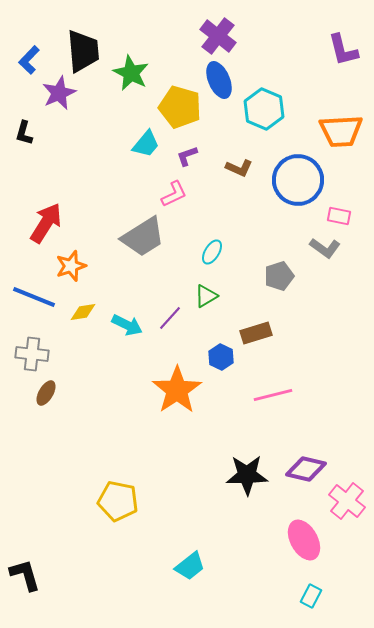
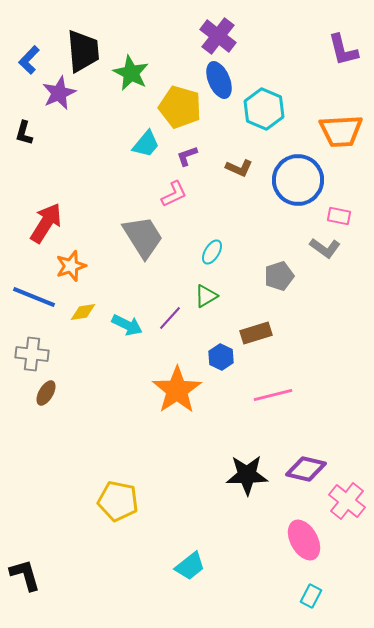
gray trapezoid at (143, 237): rotated 90 degrees counterclockwise
